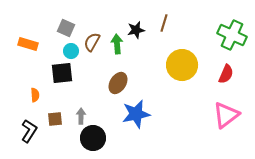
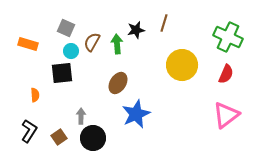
green cross: moved 4 px left, 2 px down
blue star: rotated 12 degrees counterclockwise
brown square: moved 4 px right, 18 px down; rotated 28 degrees counterclockwise
